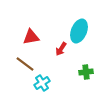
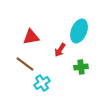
red arrow: moved 1 px left, 1 px down
green cross: moved 5 px left, 5 px up
